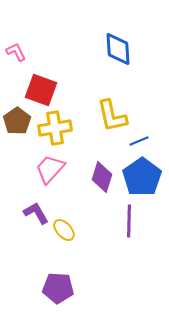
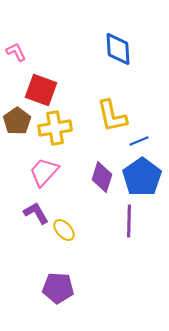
pink trapezoid: moved 6 px left, 3 px down
